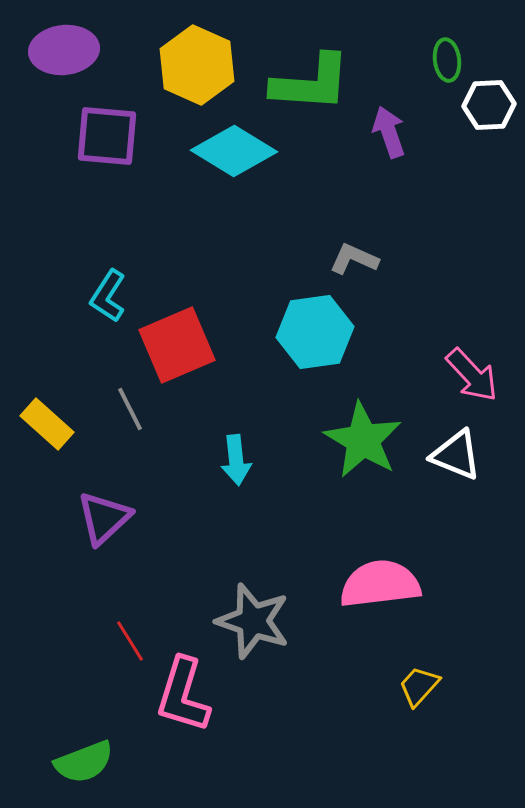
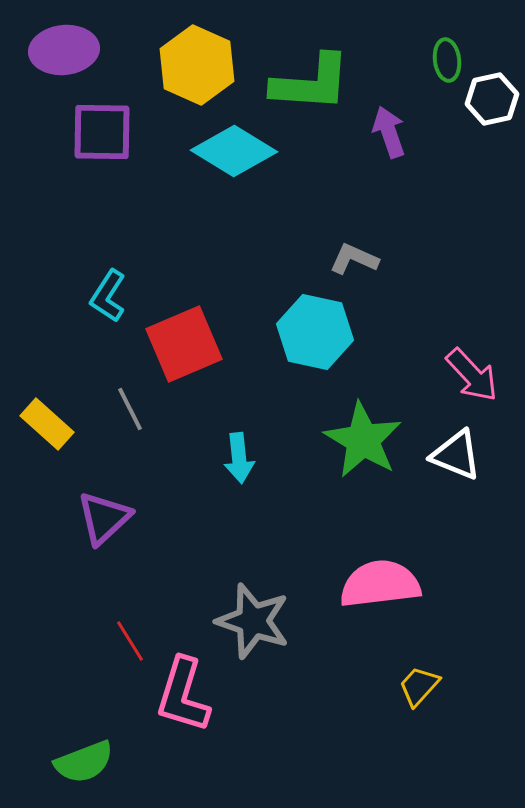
white hexagon: moved 3 px right, 6 px up; rotated 9 degrees counterclockwise
purple square: moved 5 px left, 4 px up; rotated 4 degrees counterclockwise
cyan hexagon: rotated 20 degrees clockwise
red square: moved 7 px right, 1 px up
cyan arrow: moved 3 px right, 2 px up
